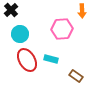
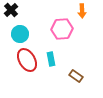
cyan rectangle: rotated 64 degrees clockwise
